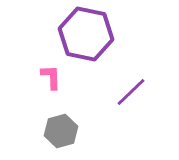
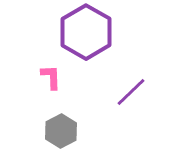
purple hexagon: moved 2 px up; rotated 18 degrees clockwise
gray hexagon: rotated 12 degrees counterclockwise
